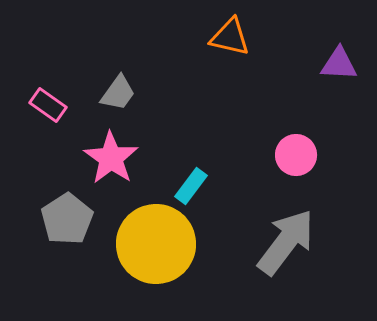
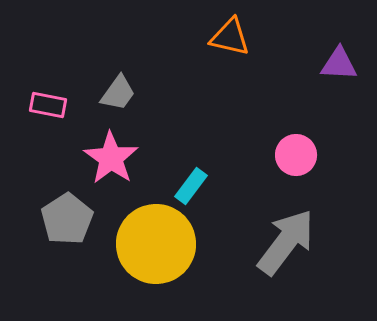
pink rectangle: rotated 24 degrees counterclockwise
